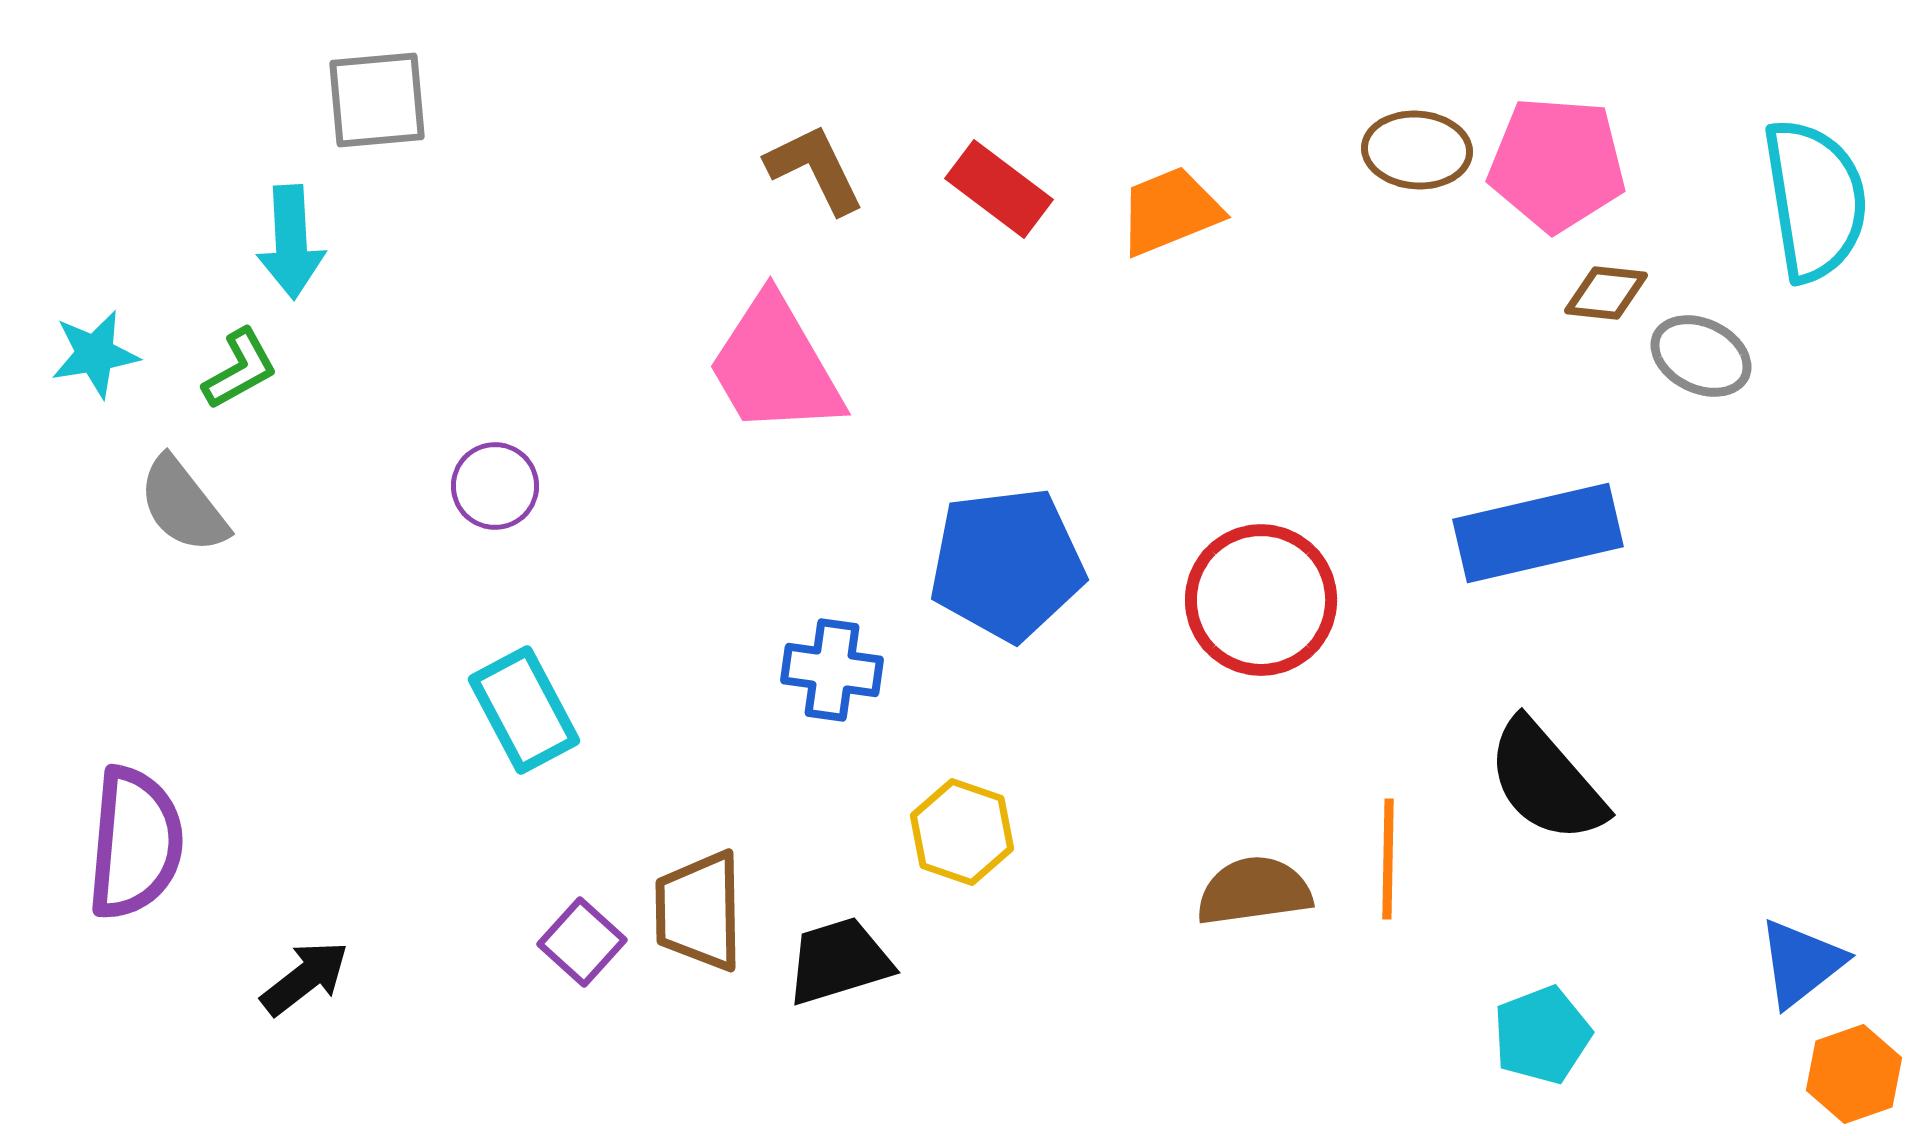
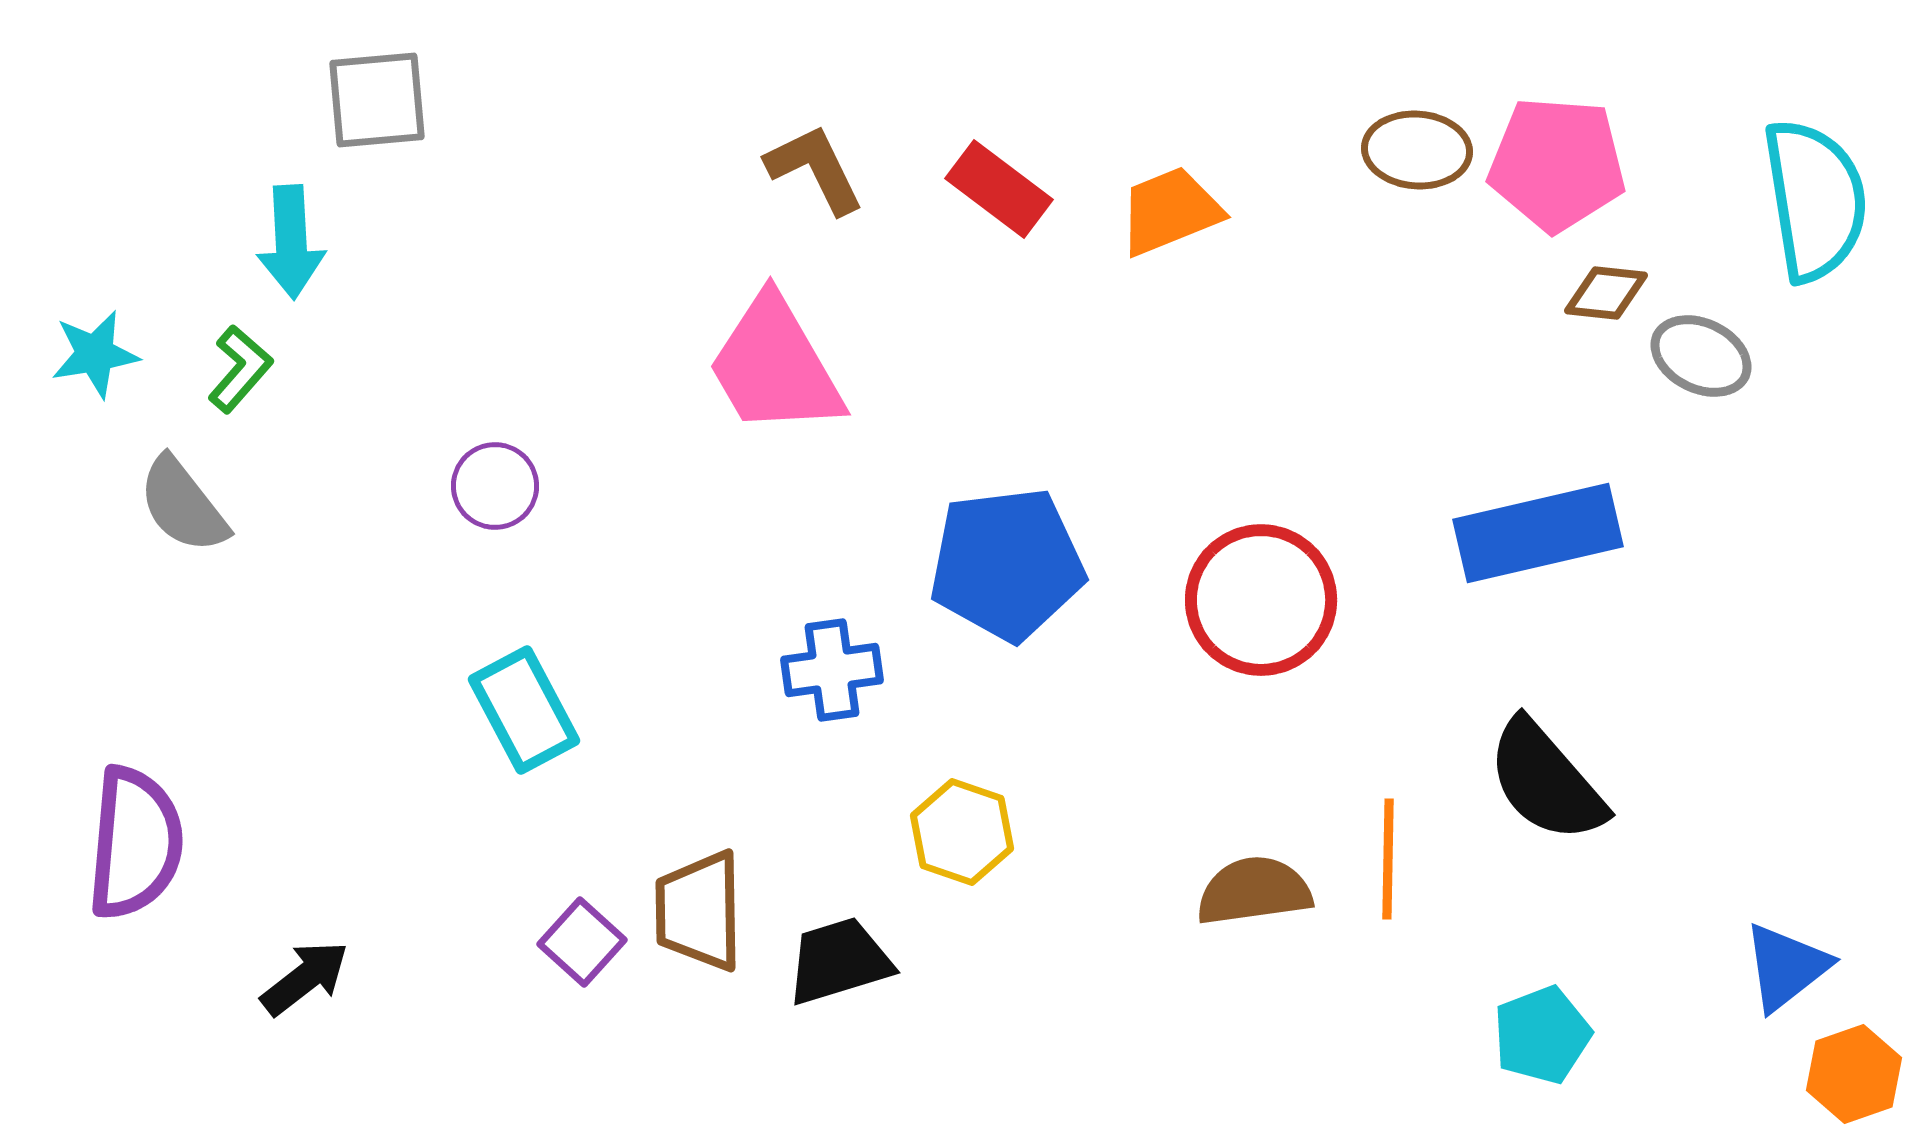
green L-shape: rotated 20 degrees counterclockwise
blue cross: rotated 16 degrees counterclockwise
blue triangle: moved 15 px left, 4 px down
